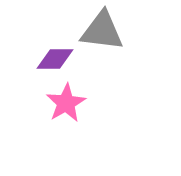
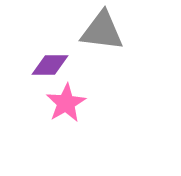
purple diamond: moved 5 px left, 6 px down
